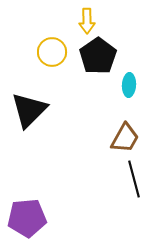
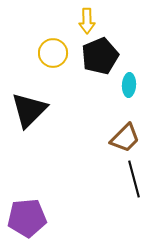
yellow circle: moved 1 px right, 1 px down
black pentagon: moved 2 px right; rotated 12 degrees clockwise
brown trapezoid: rotated 16 degrees clockwise
